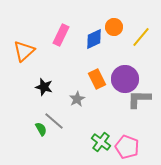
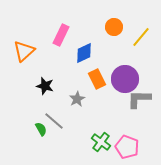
blue diamond: moved 10 px left, 14 px down
black star: moved 1 px right, 1 px up
